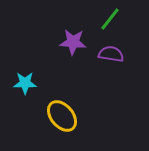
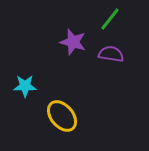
purple star: rotated 12 degrees clockwise
cyan star: moved 3 px down
